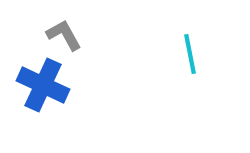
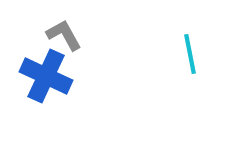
blue cross: moved 3 px right, 9 px up
